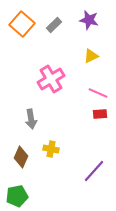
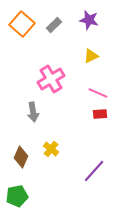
gray arrow: moved 2 px right, 7 px up
yellow cross: rotated 28 degrees clockwise
